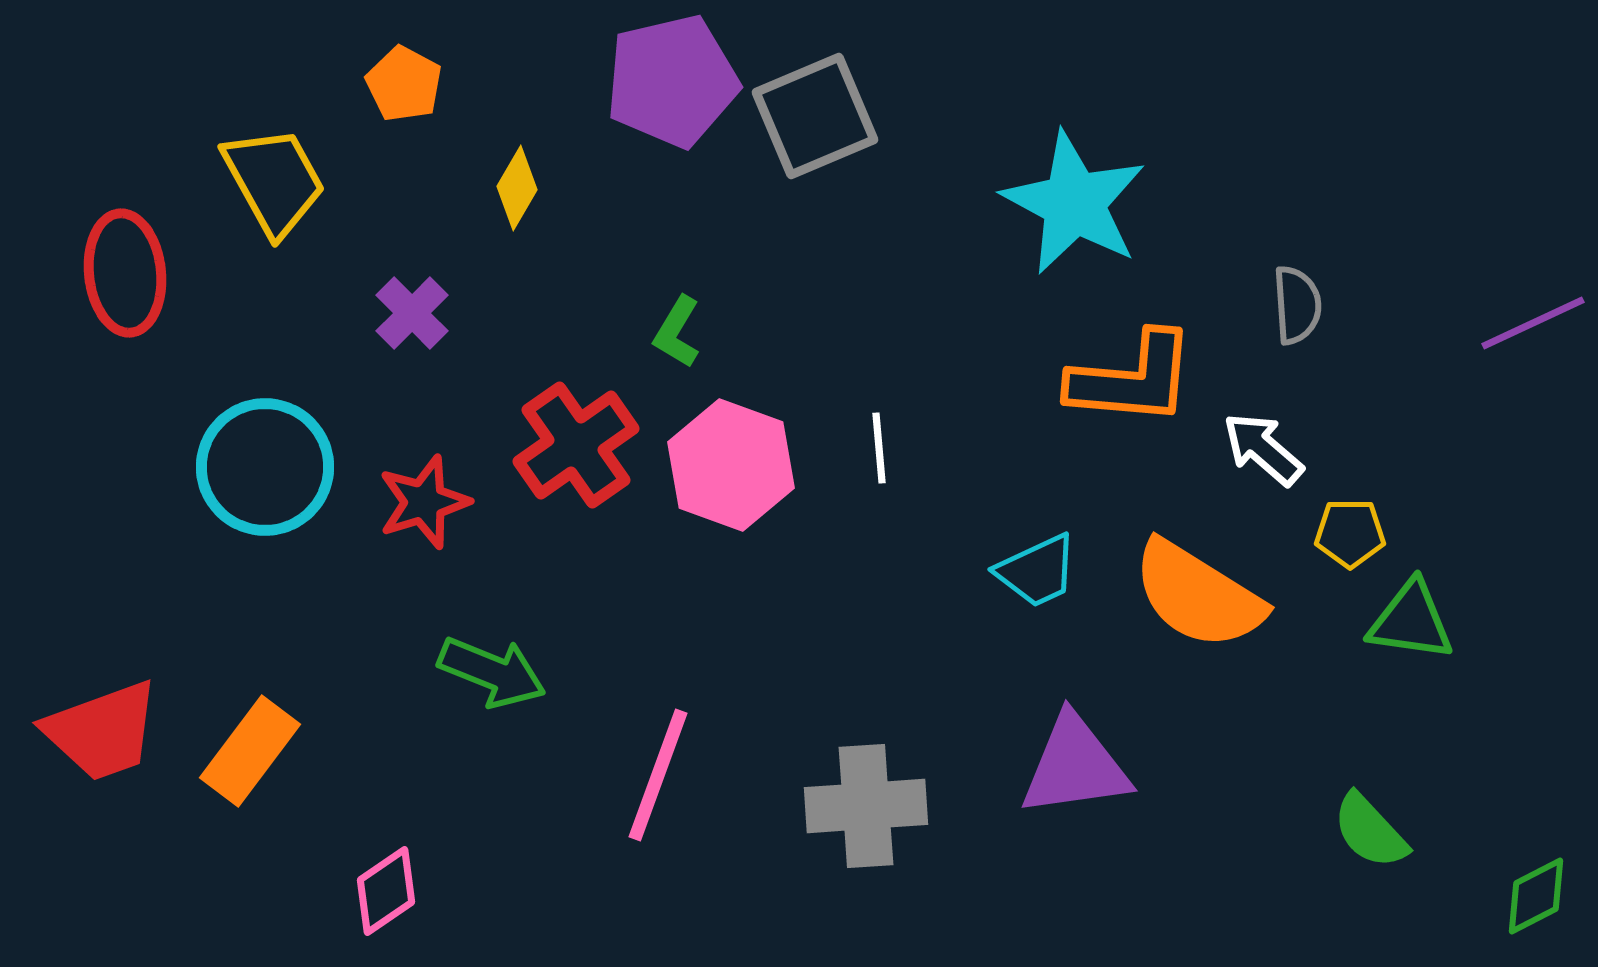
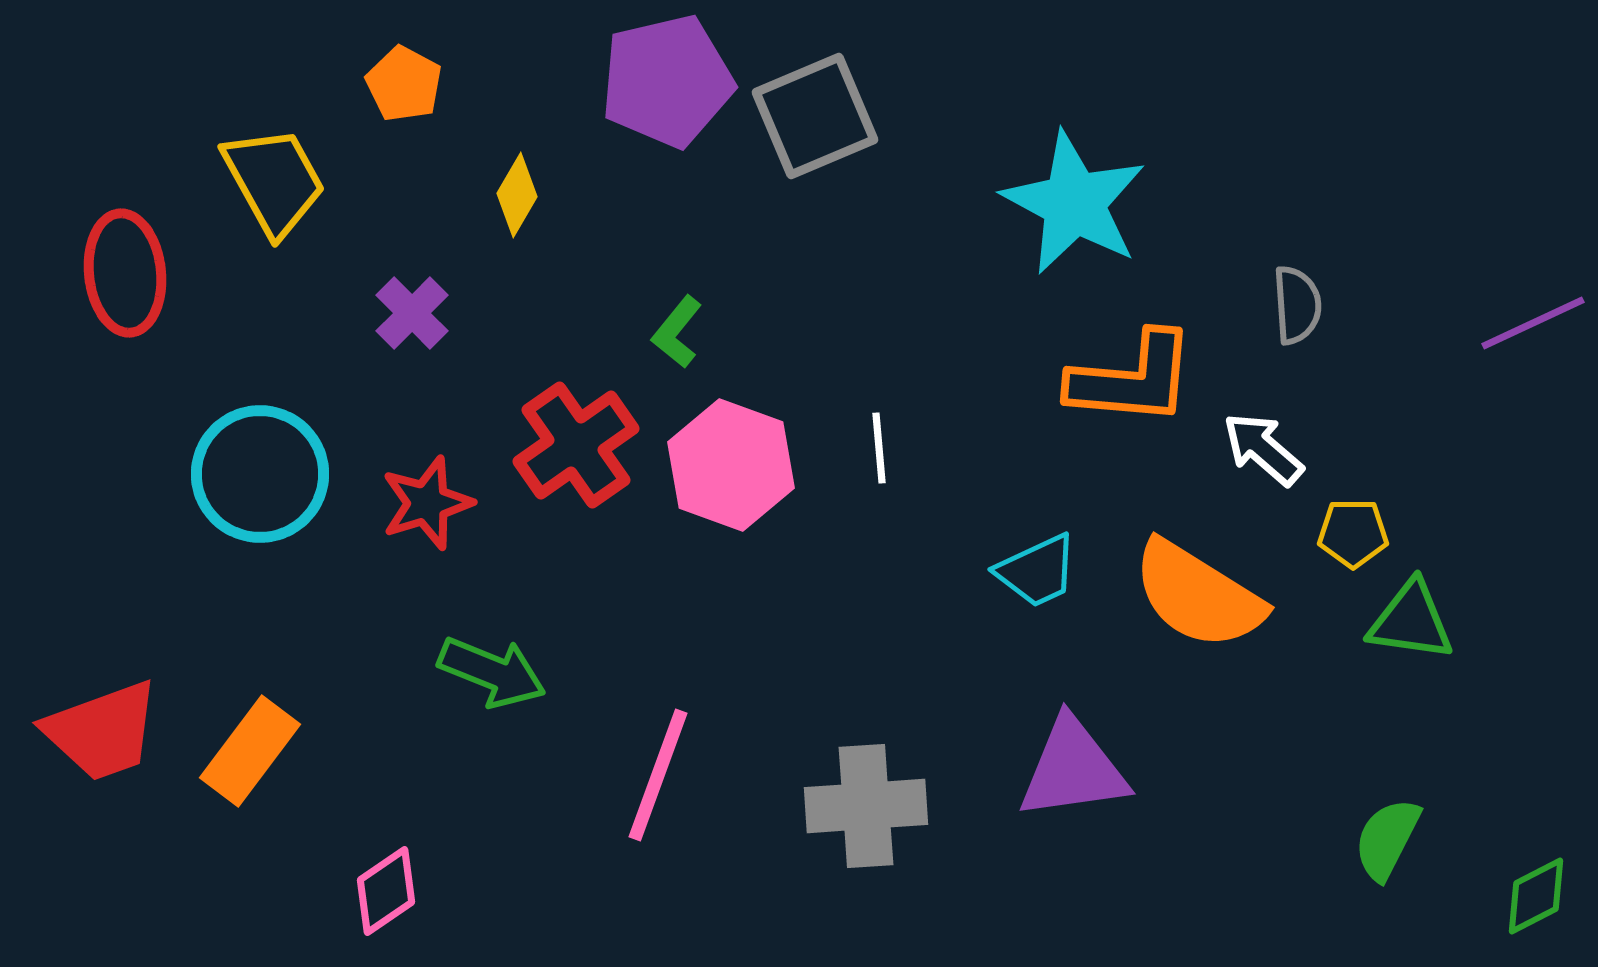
purple pentagon: moved 5 px left
yellow diamond: moved 7 px down
green L-shape: rotated 8 degrees clockwise
cyan circle: moved 5 px left, 7 px down
red star: moved 3 px right, 1 px down
yellow pentagon: moved 3 px right
purple triangle: moved 2 px left, 3 px down
green semicircle: moved 17 px right, 8 px down; rotated 70 degrees clockwise
